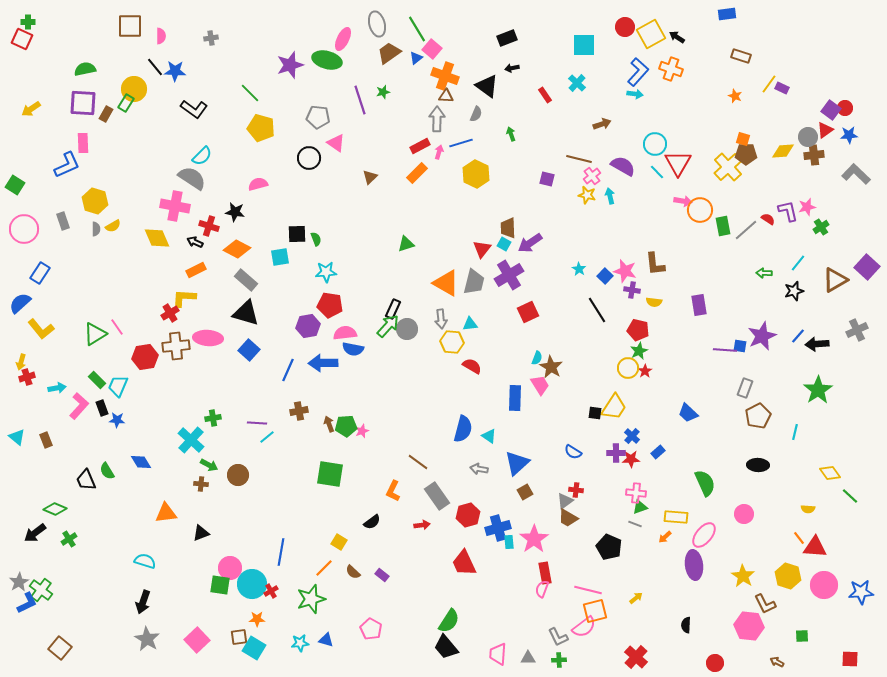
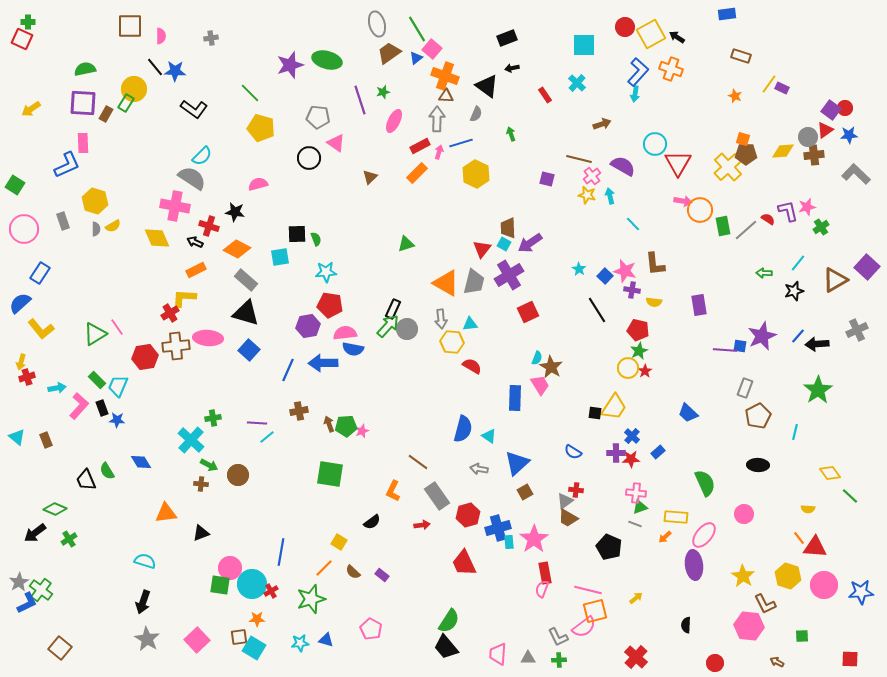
pink ellipse at (343, 39): moved 51 px right, 82 px down
cyan arrow at (635, 94): rotated 91 degrees clockwise
cyan line at (657, 172): moved 24 px left, 52 px down
